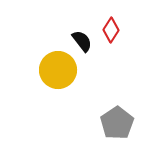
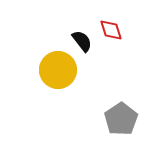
red diamond: rotated 50 degrees counterclockwise
gray pentagon: moved 4 px right, 4 px up
